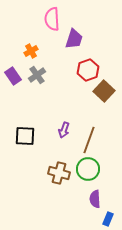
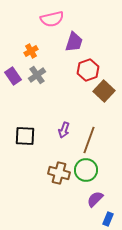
pink semicircle: rotated 100 degrees counterclockwise
purple trapezoid: moved 3 px down
green circle: moved 2 px left, 1 px down
purple semicircle: rotated 48 degrees clockwise
